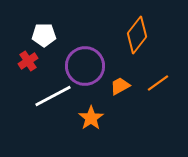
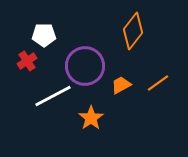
orange diamond: moved 4 px left, 4 px up
red cross: moved 1 px left
orange trapezoid: moved 1 px right, 1 px up
